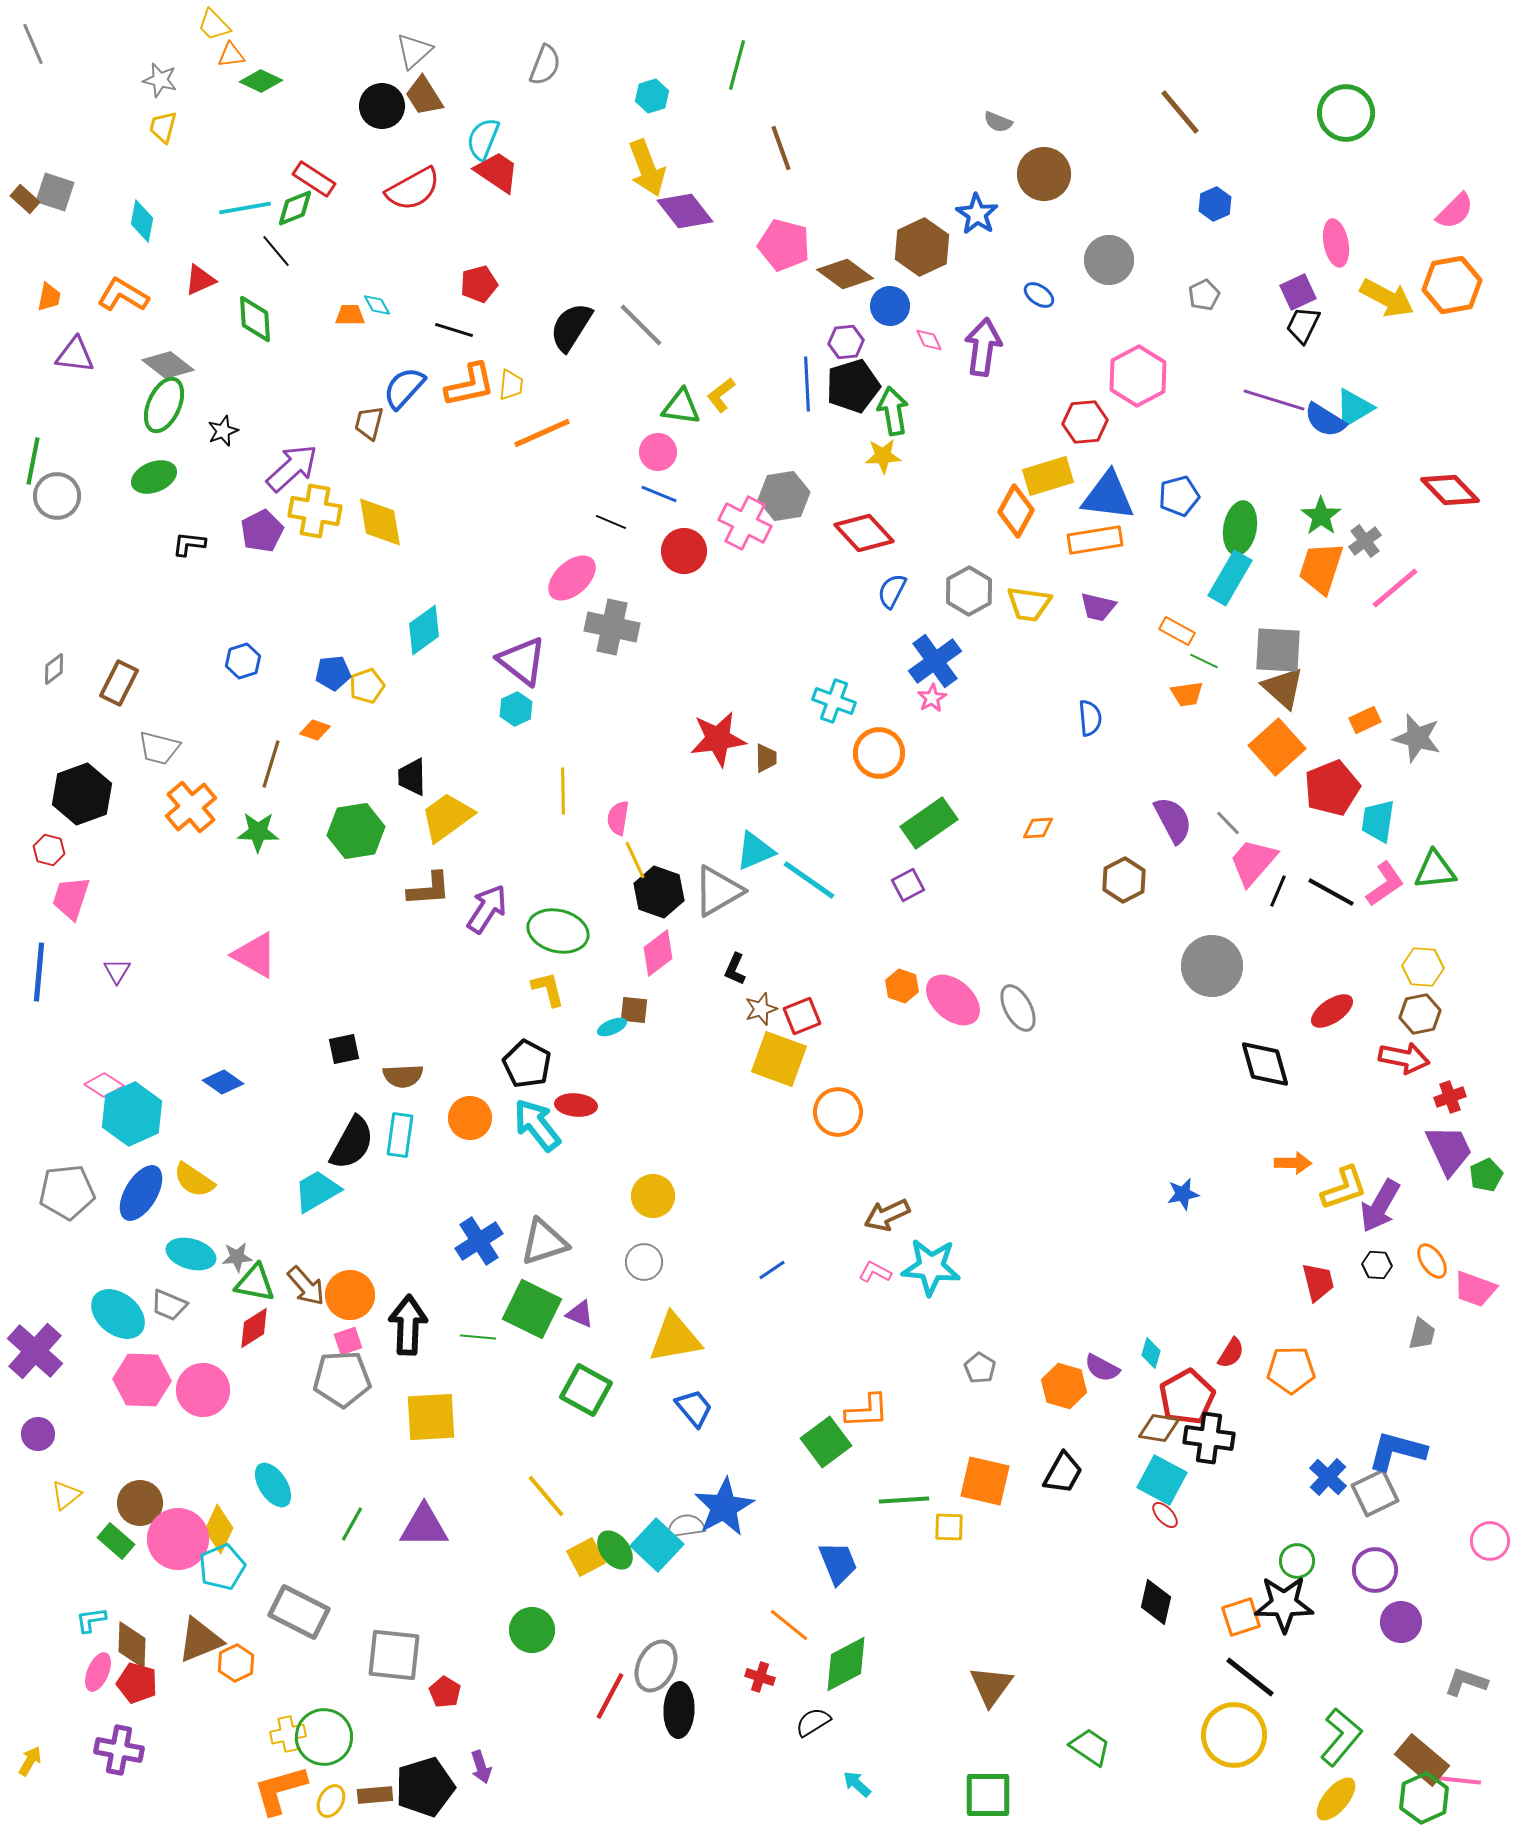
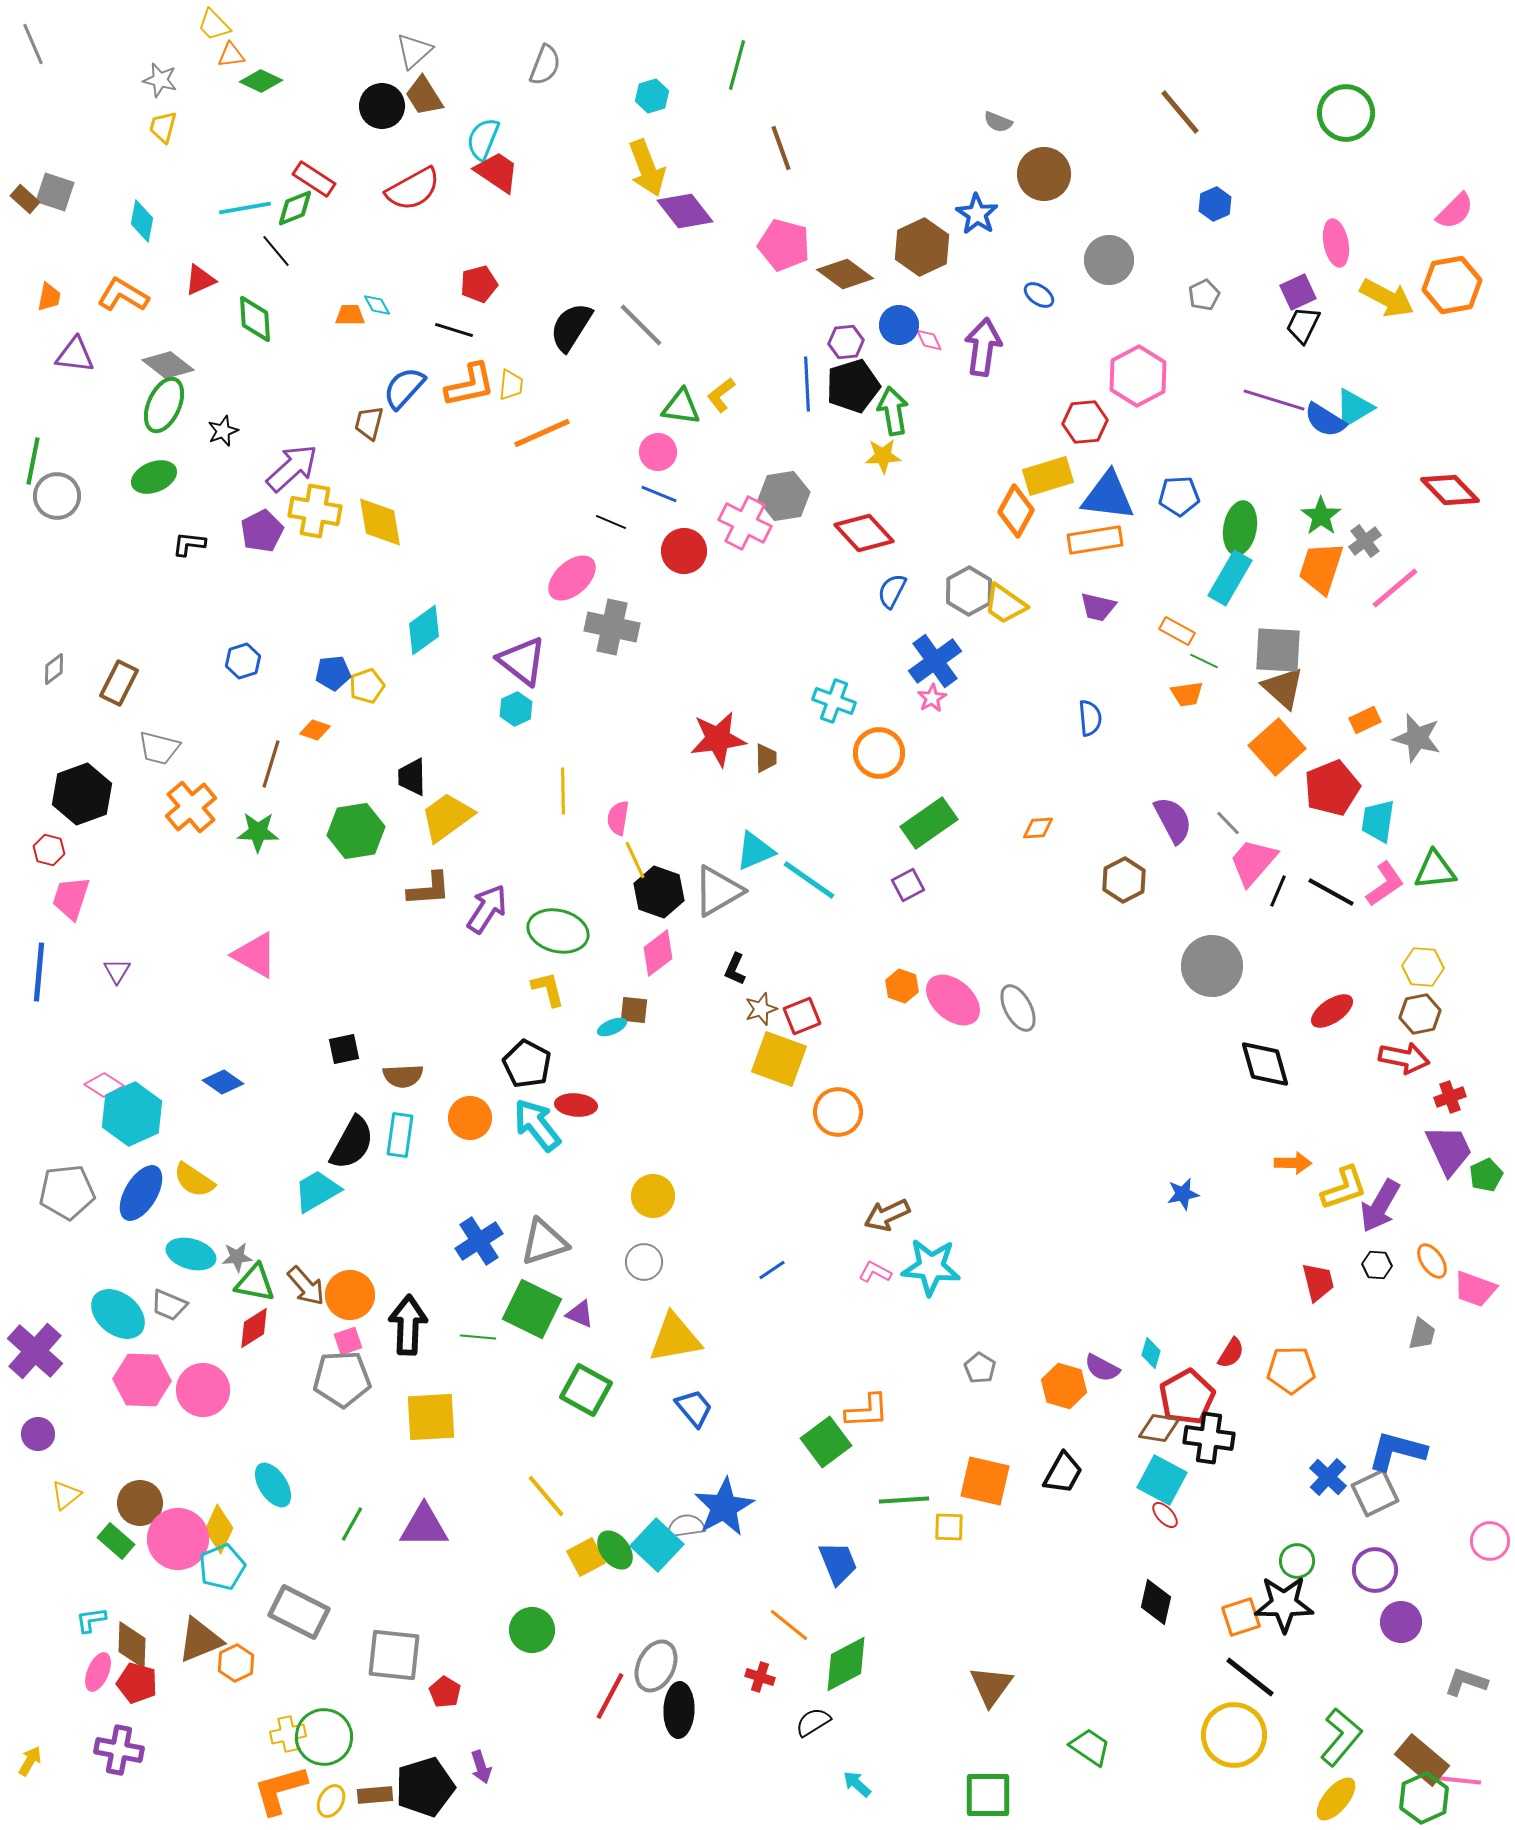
blue circle at (890, 306): moved 9 px right, 19 px down
blue pentagon at (1179, 496): rotated 12 degrees clockwise
yellow trapezoid at (1029, 604): moved 24 px left; rotated 27 degrees clockwise
